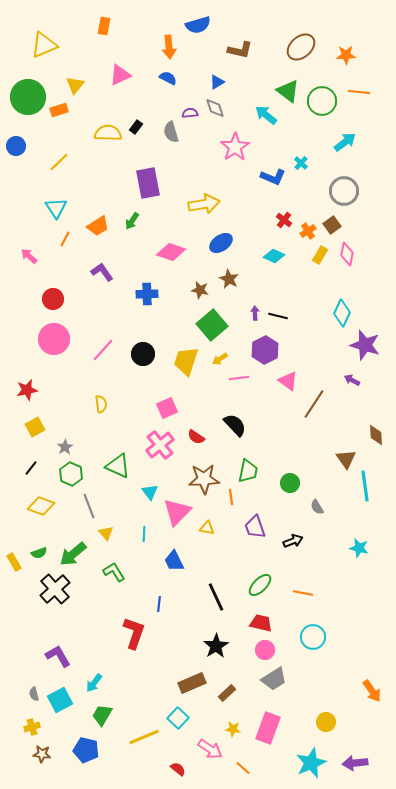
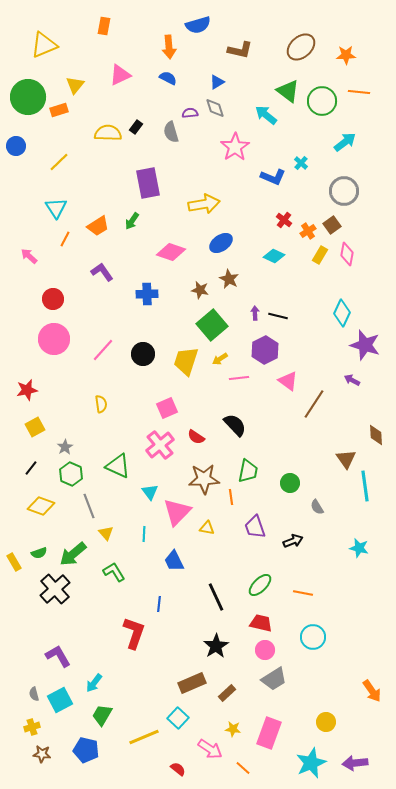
pink rectangle at (268, 728): moved 1 px right, 5 px down
